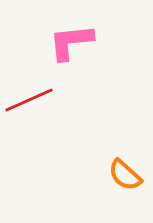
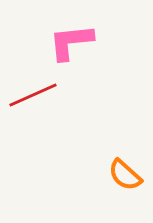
red line: moved 4 px right, 5 px up
